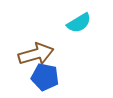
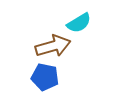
brown arrow: moved 17 px right, 8 px up
